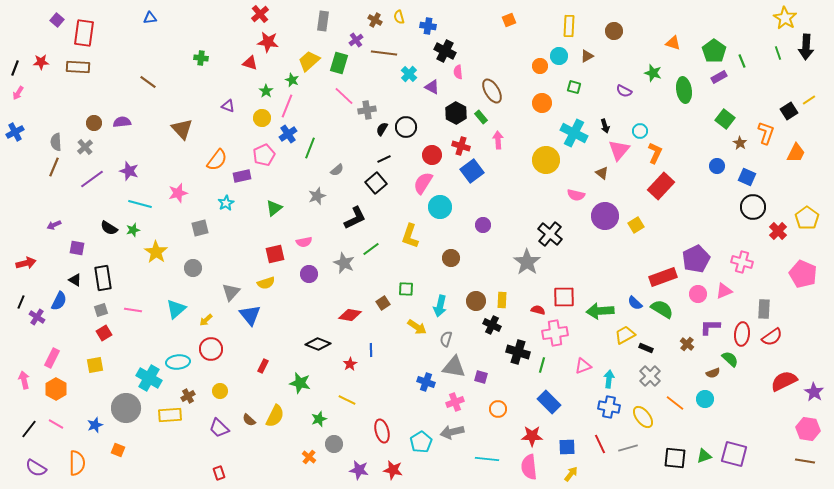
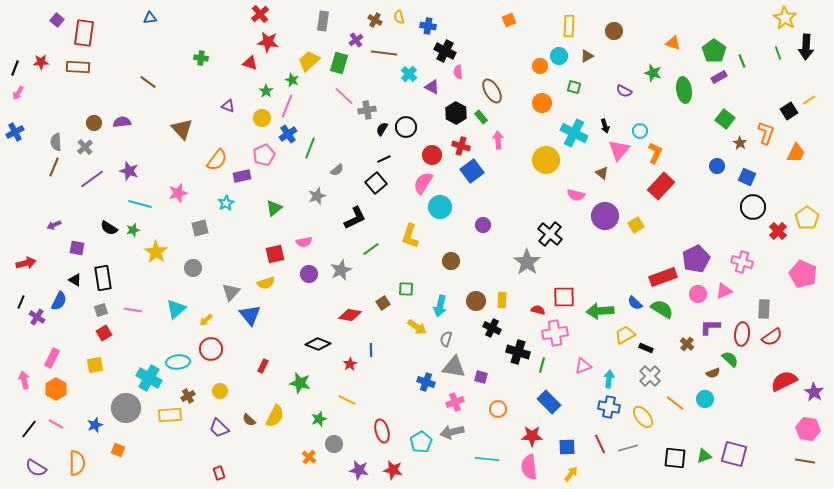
brown circle at (451, 258): moved 3 px down
gray star at (344, 263): moved 3 px left, 7 px down; rotated 25 degrees clockwise
black cross at (492, 325): moved 3 px down
